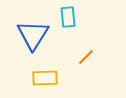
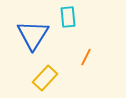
orange line: rotated 18 degrees counterclockwise
yellow rectangle: rotated 45 degrees counterclockwise
